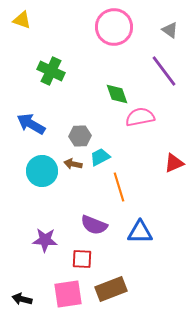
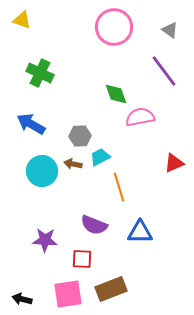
green cross: moved 11 px left, 2 px down
green diamond: moved 1 px left
